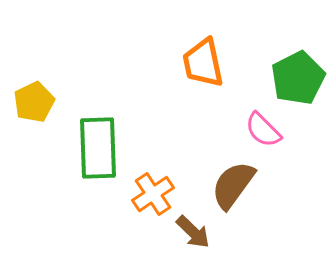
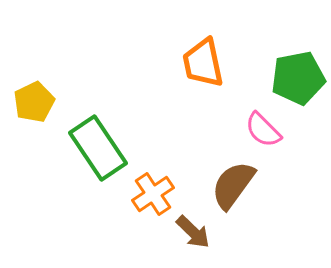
green pentagon: rotated 16 degrees clockwise
green rectangle: rotated 32 degrees counterclockwise
